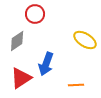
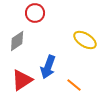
red circle: moved 1 px up
blue arrow: moved 2 px right, 3 px down
red triangle: moved 1 px right, 2 px down
orange line: moved 2 px left; rotated 42 degrees clockwise
